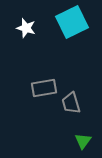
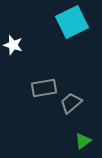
white star: moved 13 px left, 17 px down
gray trapezoid: rotated 65 degrees clockwise
green triangle: rotated 18 degrees clockwise
